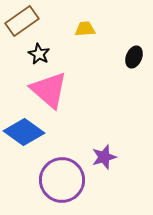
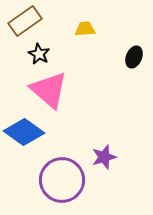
brown rectangle: moved 3 px right
